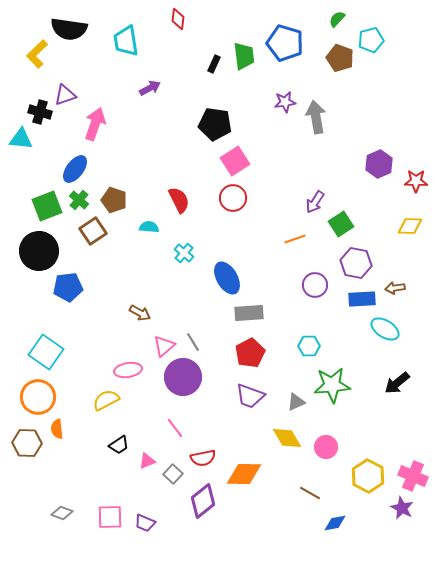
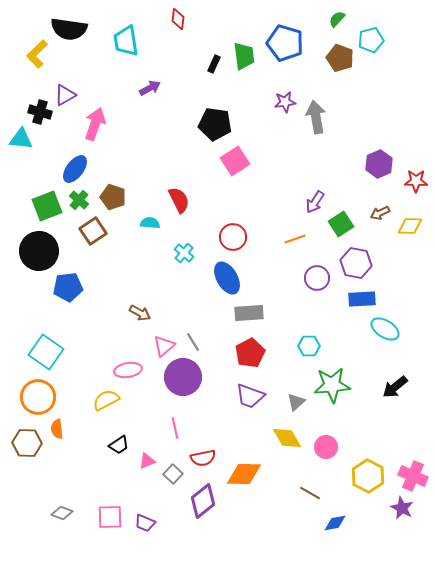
purple triangle at (65, 95): rotated 10 degrees counterclockwise
red circle at (233, 198): moved 39 px down
brown pentagon at (114, 200): moved 1 px left, 3 px up
cyan semicircle at (149, 227): moved 1 px right, 4 px up
purple circle at (315, 285): moved 2 px right, 7 px up
brown arrow at (395, 288): moved 15 px left, 75 px up; rotated 18 degrees counterclockwise
black arrow at (397, 383): moved 2 px left, 4 px down
gray triangle at (296, 402): rotated 18 degrees counterclockwise
pink line at (175, 428): rotated 25 degrees clockwise
